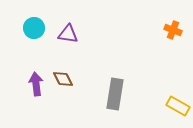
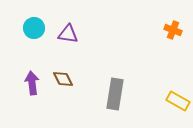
purple arrow: moved 4 px left, 1 px up
yellow rectangle: moved 5 px up
